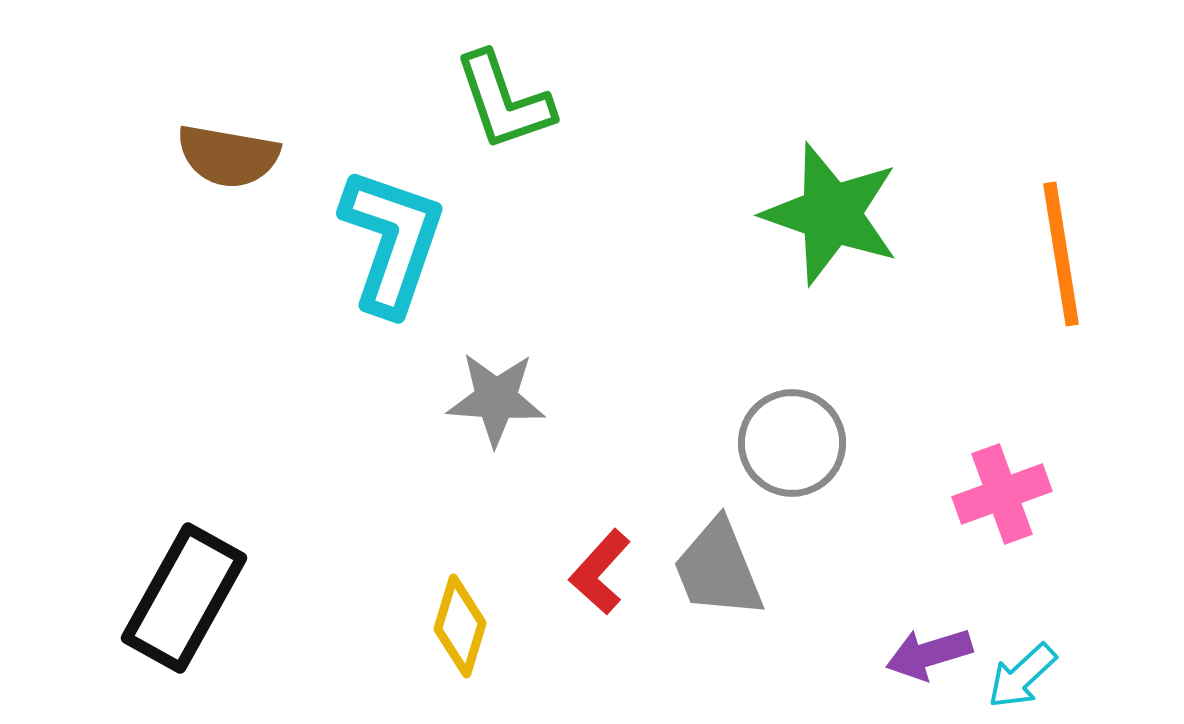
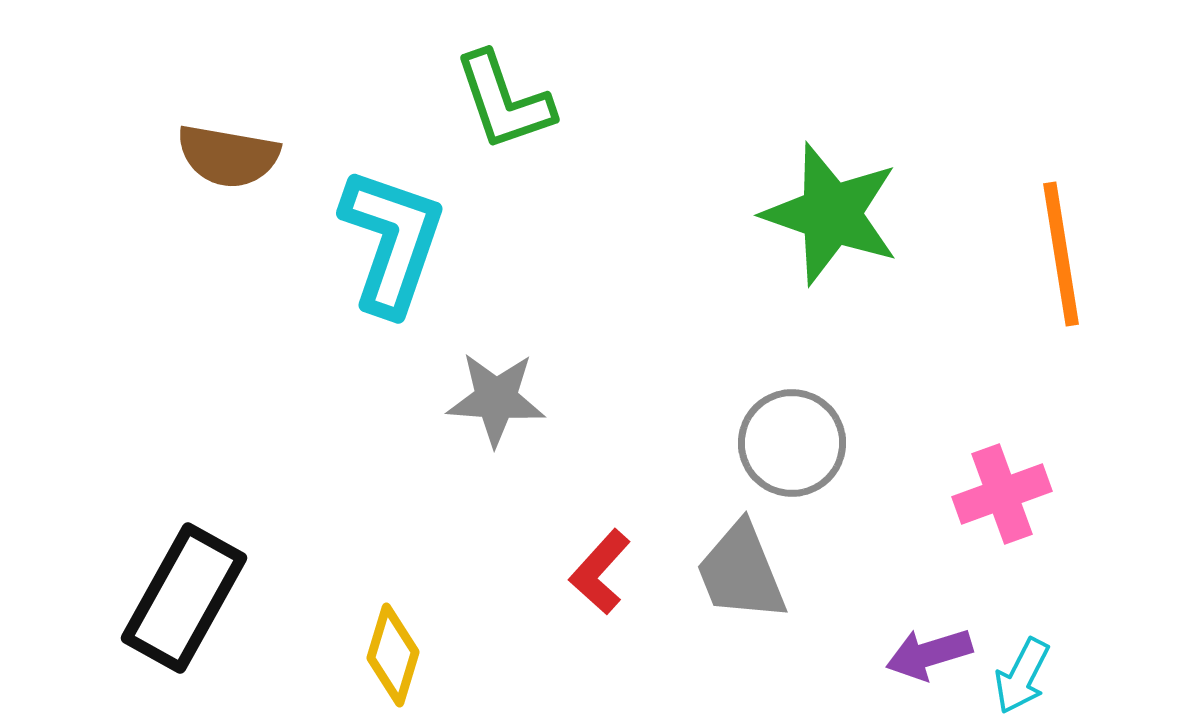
gray trapezoid: moved 23 px right, 3 px down
yellow diamond: moved 67 px left, 29 px down
cyan arrow: rotated 20 degrees counterclockwise
